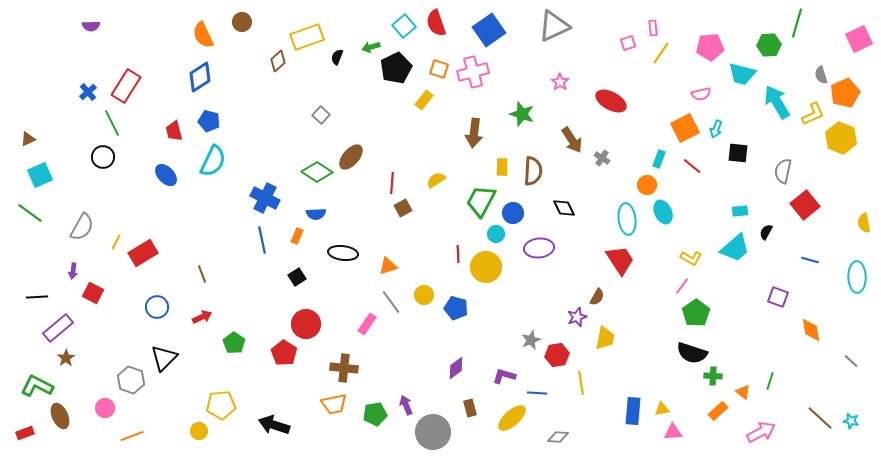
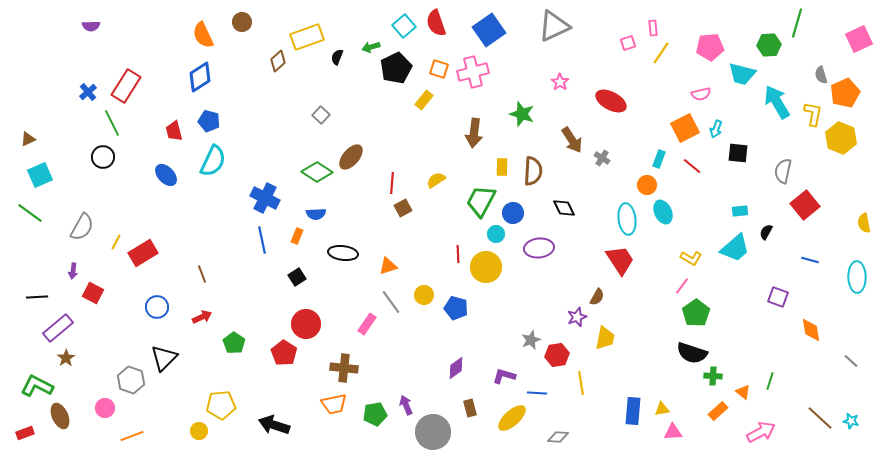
yellow L-shape at (813, 114): rotated 55 degrees counterclockwise
